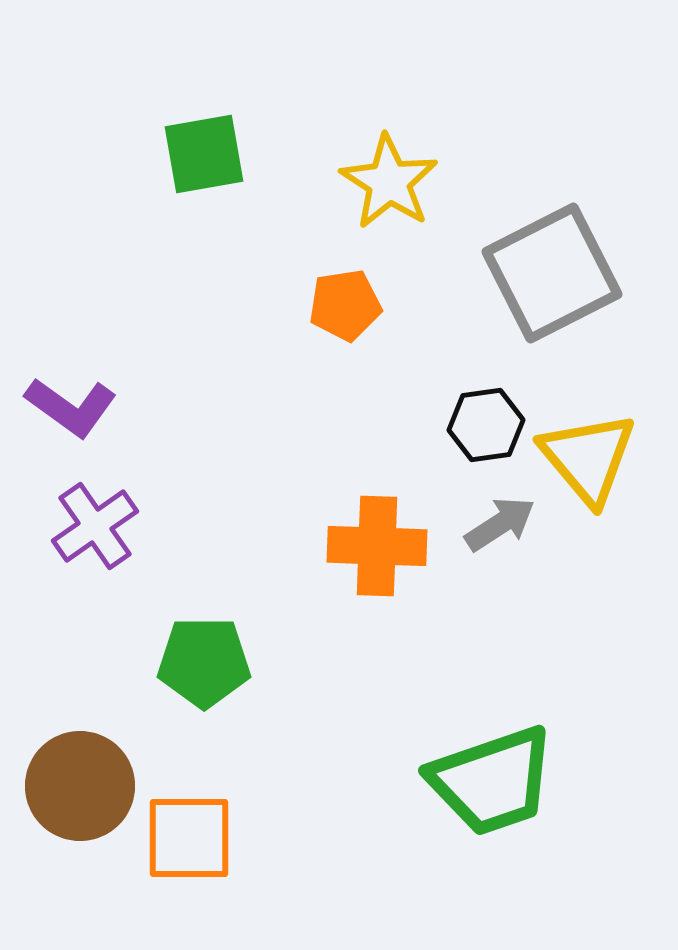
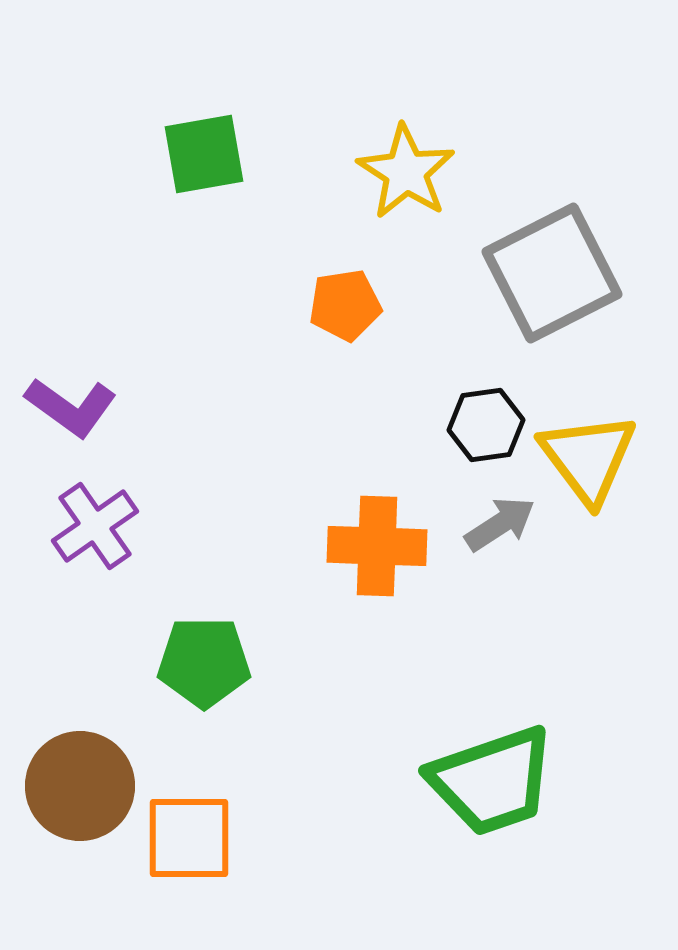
yellow star: moved 17 px right, 10 px up
yellow triangle: rotated 3 degrees clockwise
